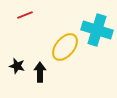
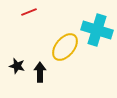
red line: moved 4 px right, 3 px up
